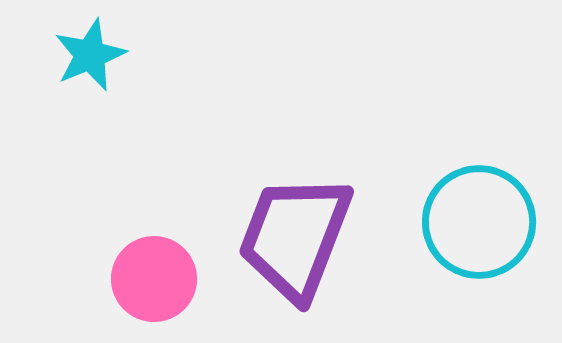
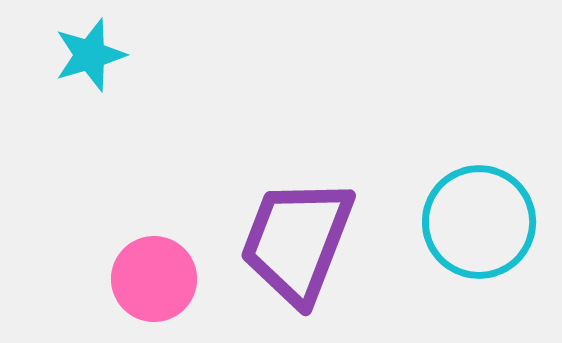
cyan star: rotated 6 degrees clockwise
purple trapezoid: moved 2 px right, 4 px down
